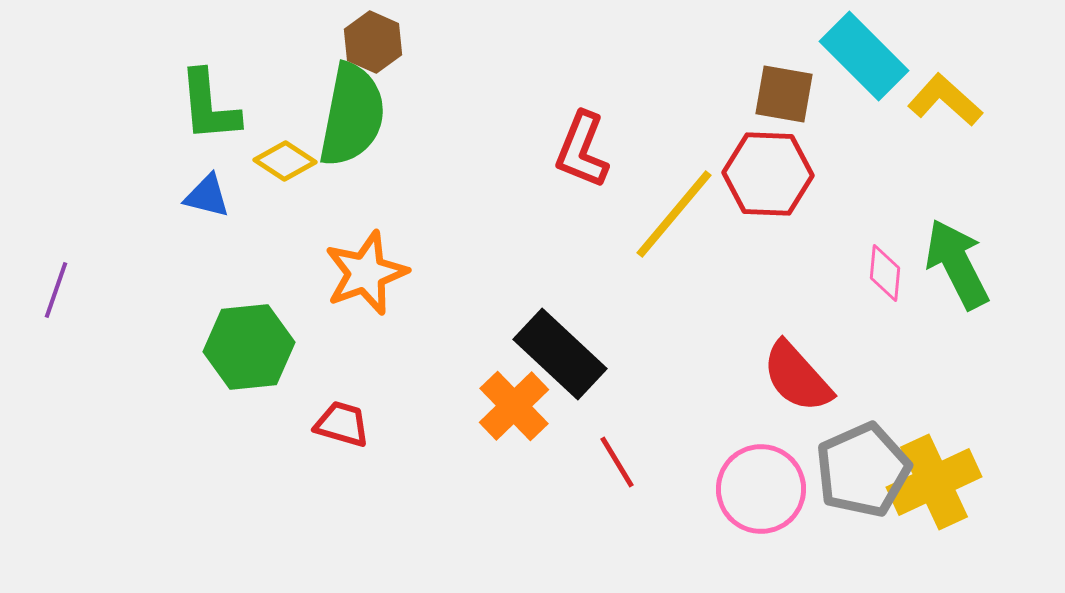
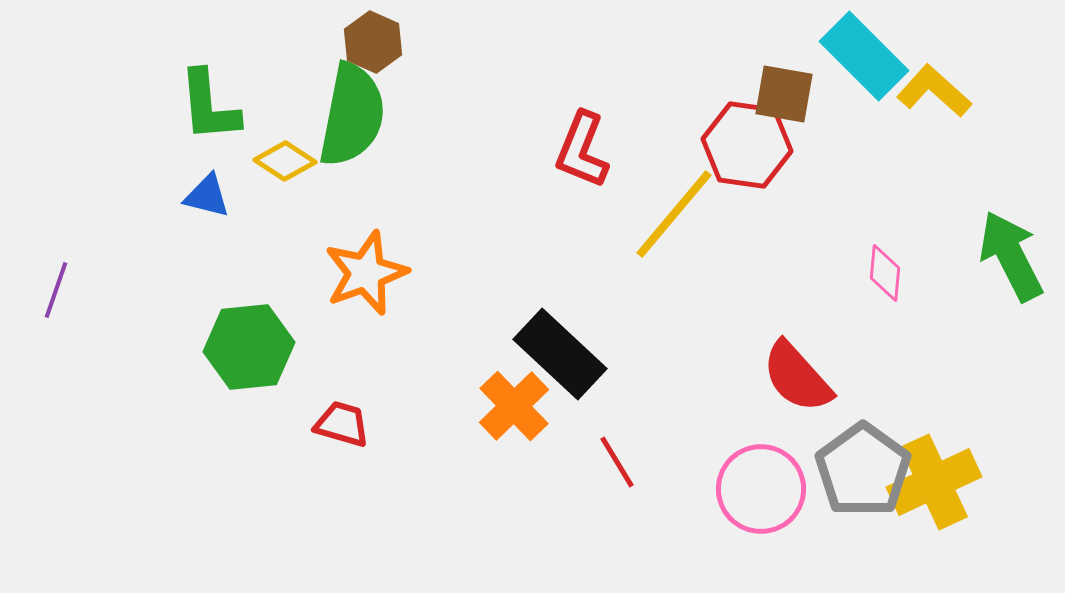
yellow L-shape: moved 11 px left, 9 px up
red hexagon: moved 21 px left, 29 px up; rotated 6 degrees clockwise
green arrow: moved 54 px right, 8 px up
gray pentagon: rotated 12 degrees counterclockwise
